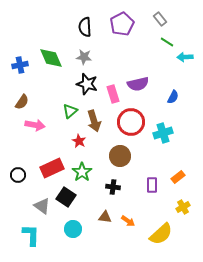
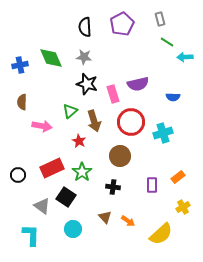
gray rectangle: rotated 24 degrees clockwise
blue semicircle: rotated 64 degrees clockwise
brown semicircle: rotated 147 degrees clockwise
pink arrow: moved 7 px right, 1 px down
brown triangle: rotated 40 degrees clockwise
